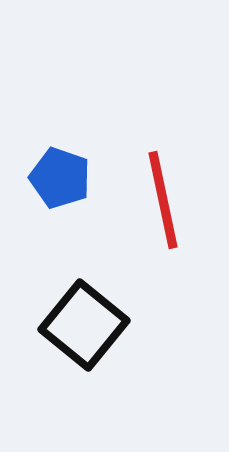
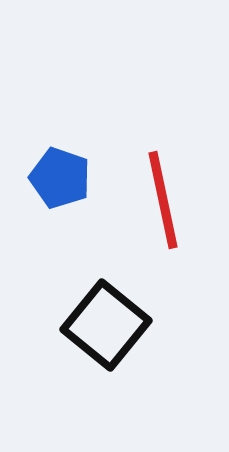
black square: moved 22 px right
